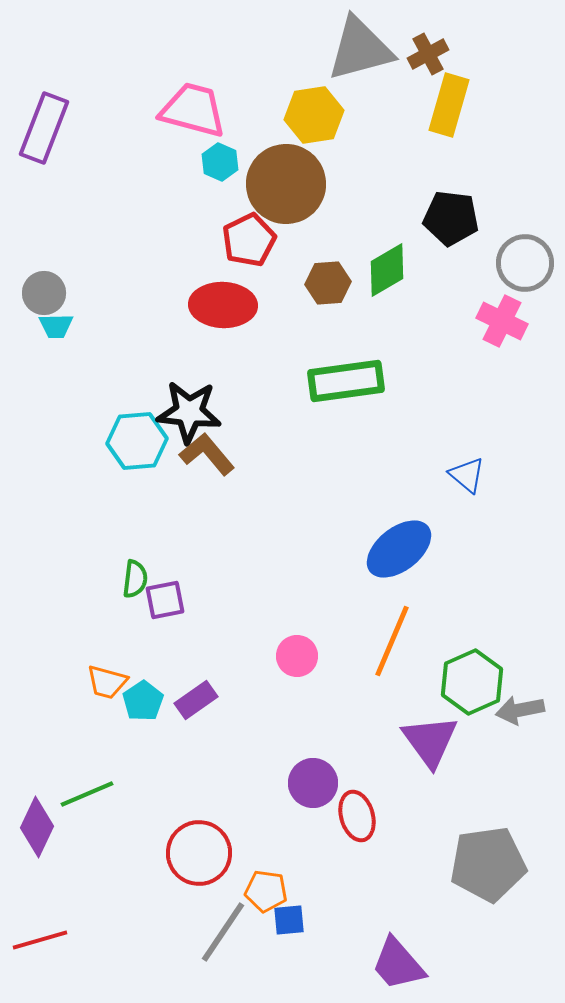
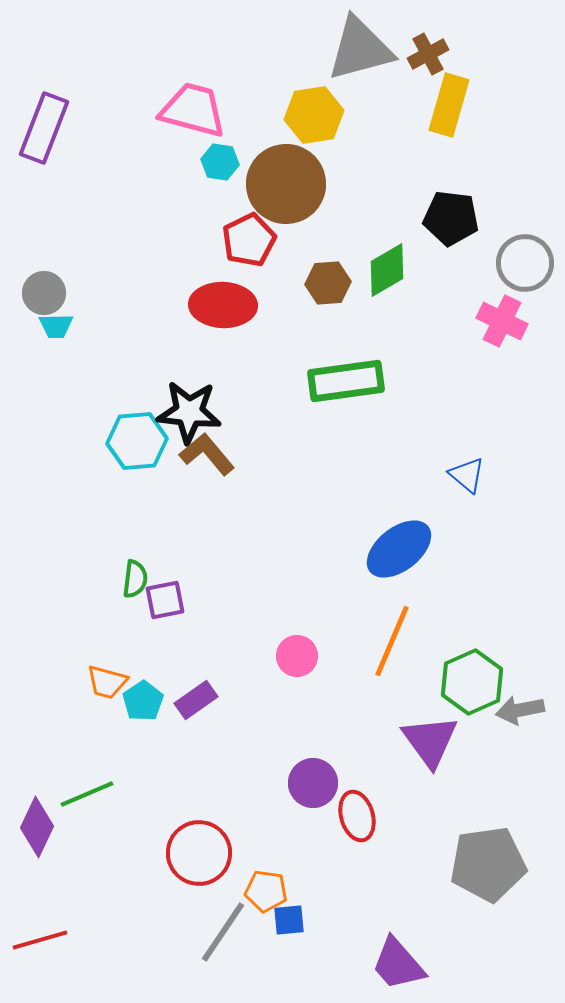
cyan hexagon at (220, 162): rotated 15 degrees counterclockwise
